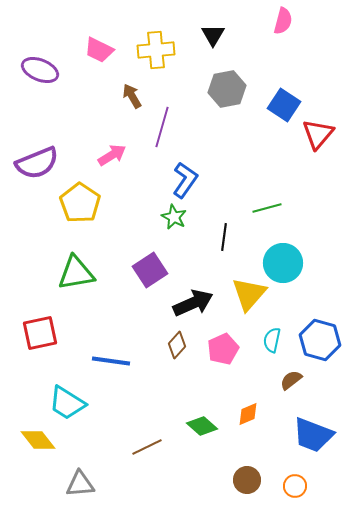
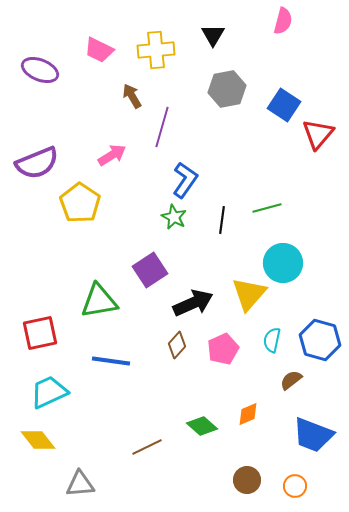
black line: moved 2 px left, 17 px up
green triangle: moved 23 px right, 28 px down
cyan trapezoid: moved 18 px left, 11 px up; rotated 123 degrees clockwise
